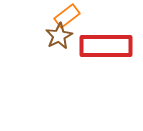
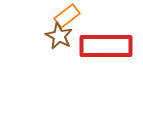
brown star: rotated 16 degrees counterclockwise
